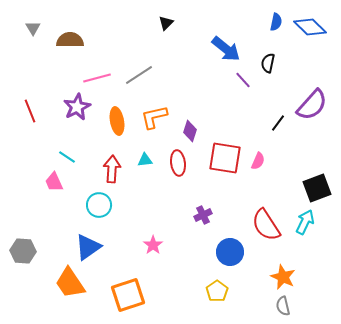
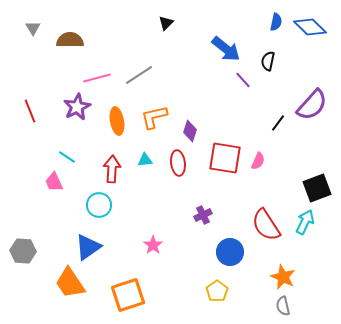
black semicircle: moved 2 px up
